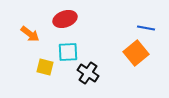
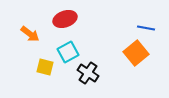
cyan square: rotated 25 degrees counterclockwise
